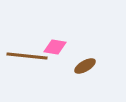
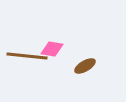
pink diamond: moved 3 px left, 2 px down
